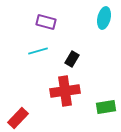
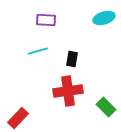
cyan ellipse: rotated 60 degrees clockwise
purple rectangle: moved 2 px up; rotated 12 degrees counterclockwise
black rectangle: rotated 21 degrees counterclockwise
red cross: moved 3 px right
green rectangle: rotated 54 degrees clockwise
